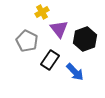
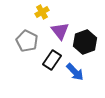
purple triangle: moved 1 px right, 2 px down
black hexagon: moved 3 px down
black rectangle: moved 2 px right
